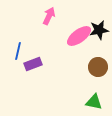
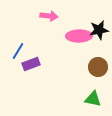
pink arrow: rotated 72 degrees clockwise
pink ellipse: rotated 35 degrees clockwise
blue line: rotated 18 degrees clockwise
purple rectangle: moved 2 px left
green triangle: moved 1 px left, 3 px up
